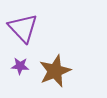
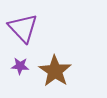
brown star: rotated 16 degrees counterclockwise
